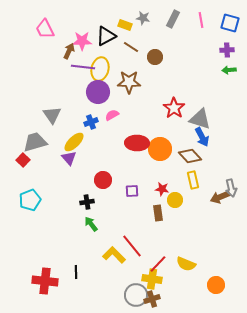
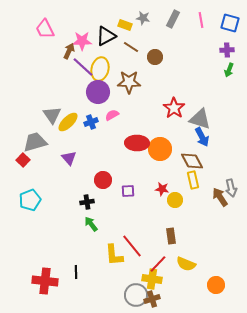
purple line at (83, 67): rotated 35 degrees clockwise
green arrow at (229, 70): rotated 64 degrees counterclockwise
yellow ellipse at (74, 142): moved 6 px left, 20 px up
brown diamond at (190, 156): moved 2 px right, 5 px down; rotated 15 degrees clockwise
purple square at (132, 191): moved 4 px left
brown arrow at (220, 197): rotated 78 degrees clockwise
brown rectangle at (158, 213): moved 13 px right, 23 px down
yellow L-shape at (114, 255): rotated 140 degrees counterclockwise
